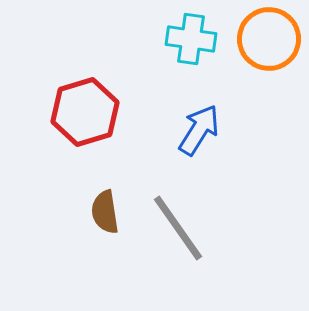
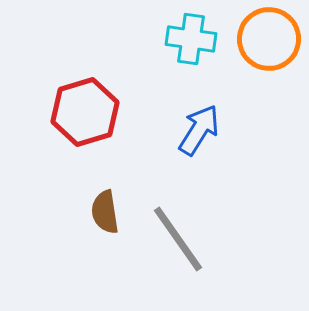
gray line: moved 11 px down
